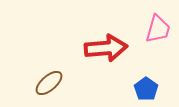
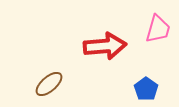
red arrow: moved 1 px left, 2 px up
brown ellipse: moved 1 px down
